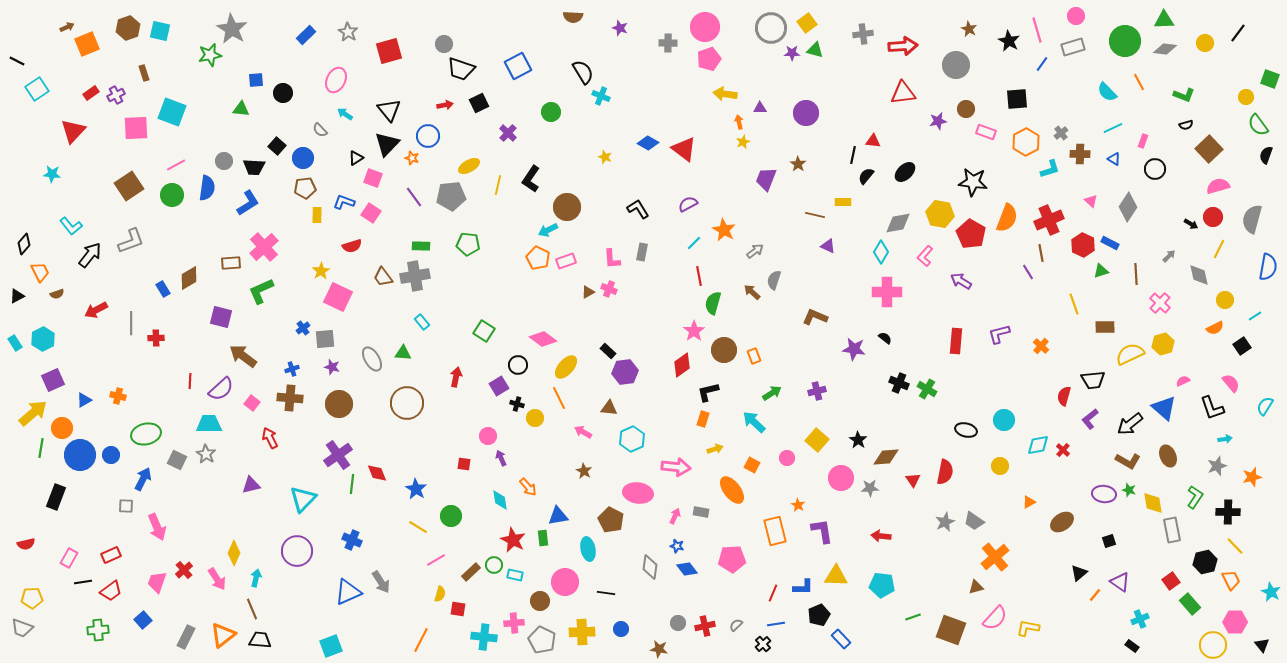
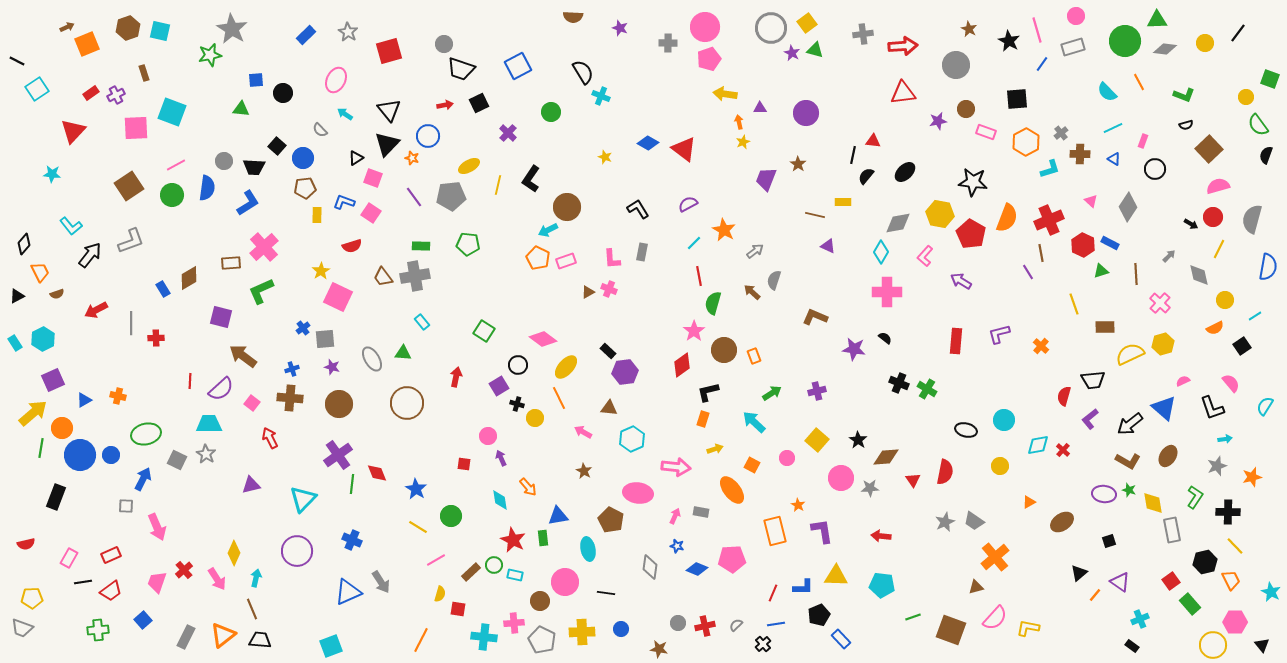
green triangle at (1164, 20): moved 7 px left
purple star at (792, 53): rotated 28 degrees clockwise
brown ellipse at (1168, 456): rotated 55 degrees clockwise
blue diamond at (687, 569): moved 10 px right; rotated 30 degrees counterclockwise
